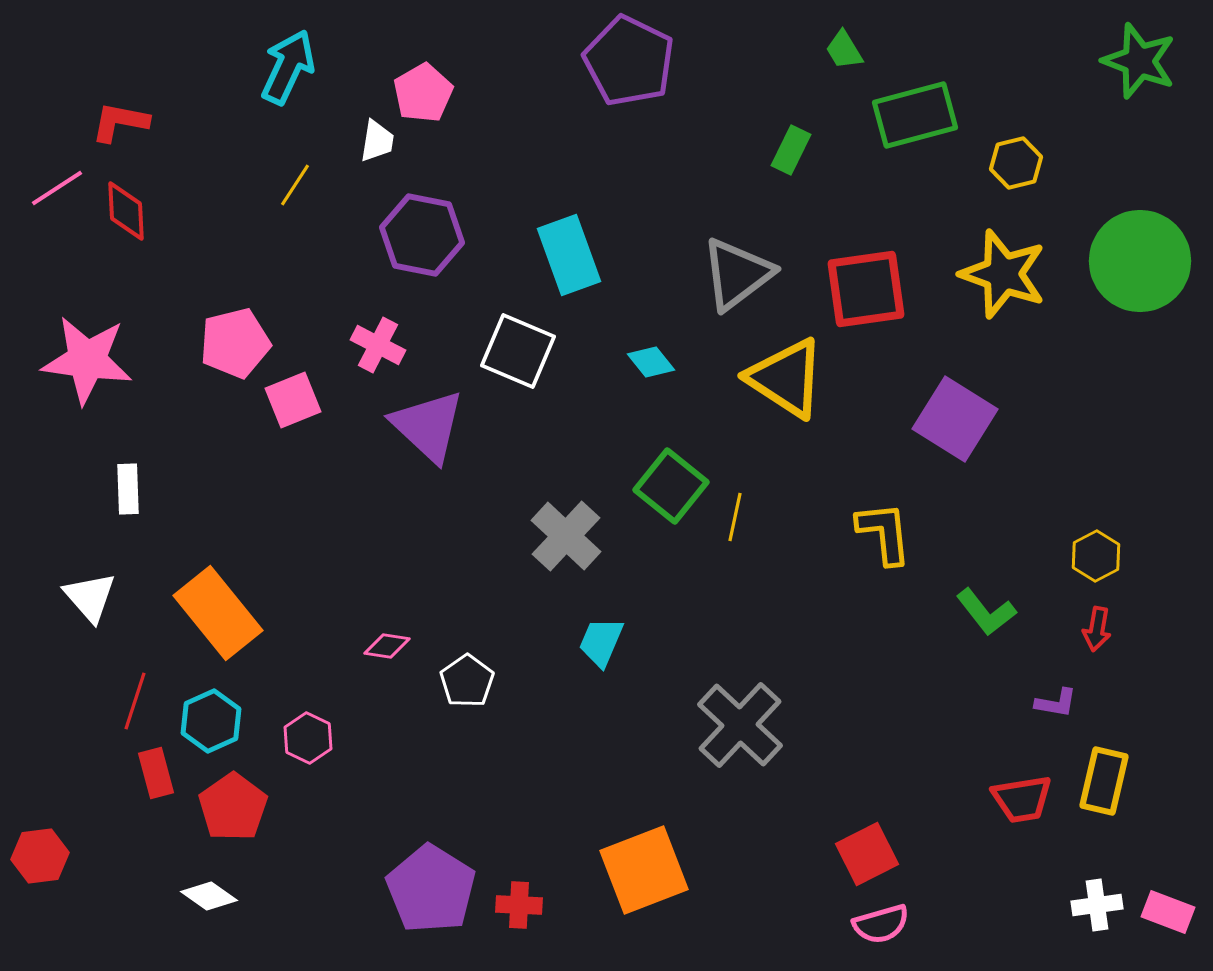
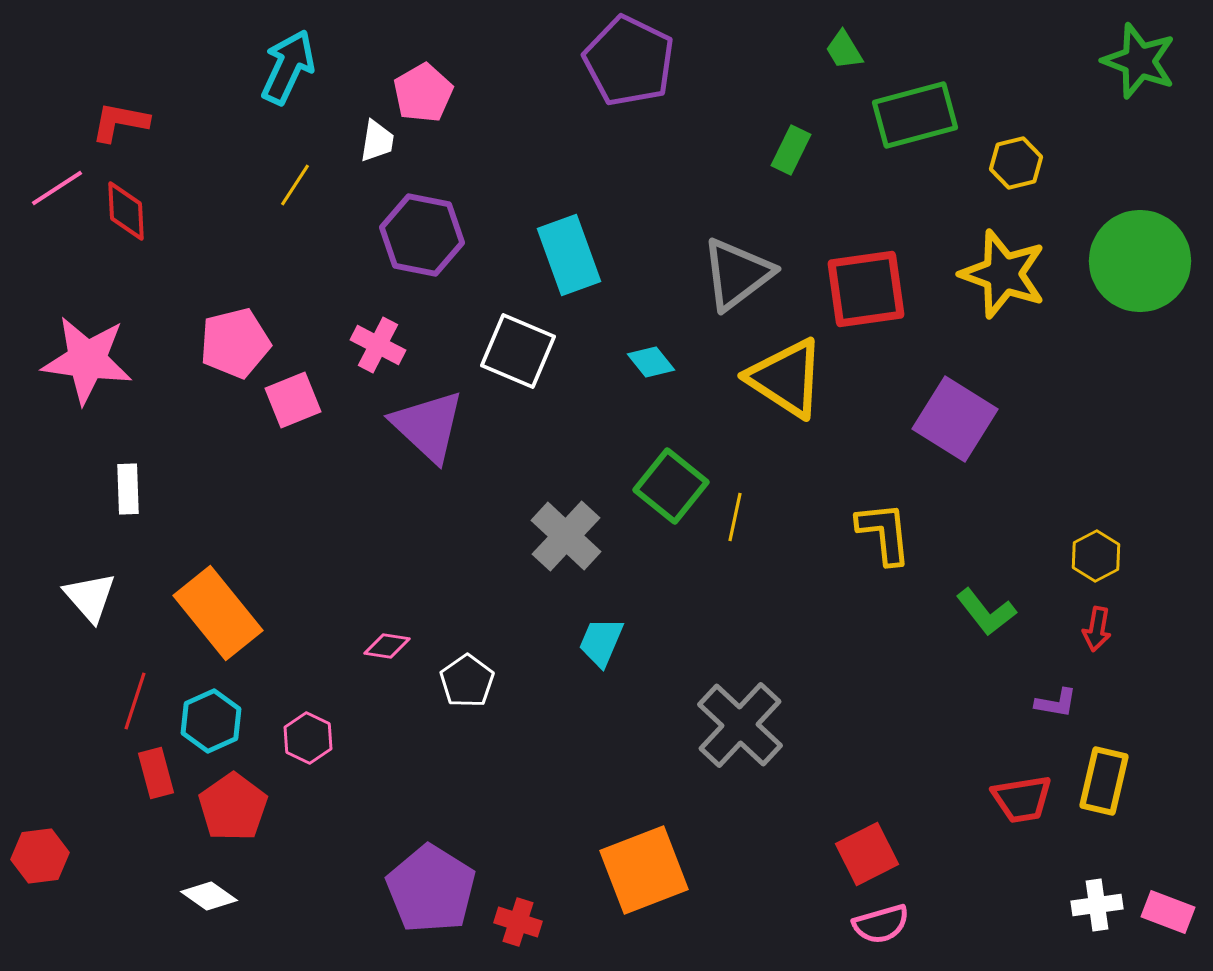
red cross at (519, 905): moved 1 px left, 17 px down; rotated 15 degrees clockwise
